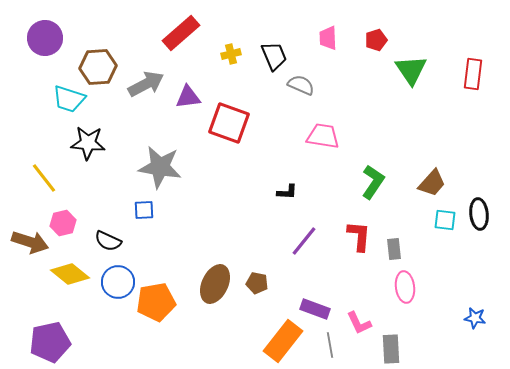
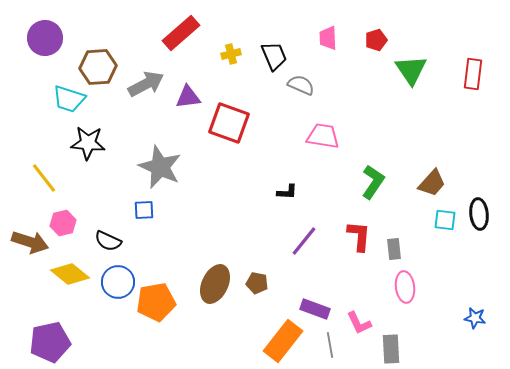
gray star at (160, 167): rotated 15 degrees clockwise
